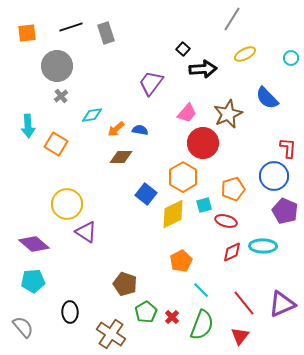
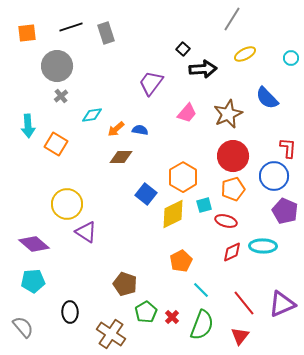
red circle at (203, 143): moved 30 px right, 13 px down
